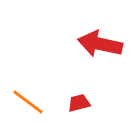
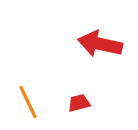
orange line: rotated 28 degrees clockwise
